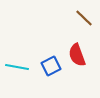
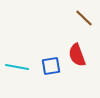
blue square: rotated 18 degrees clockwise
